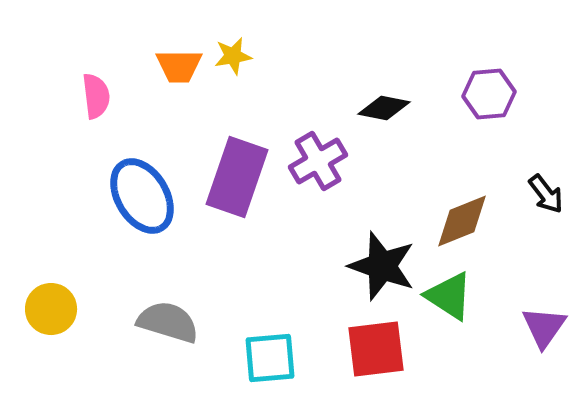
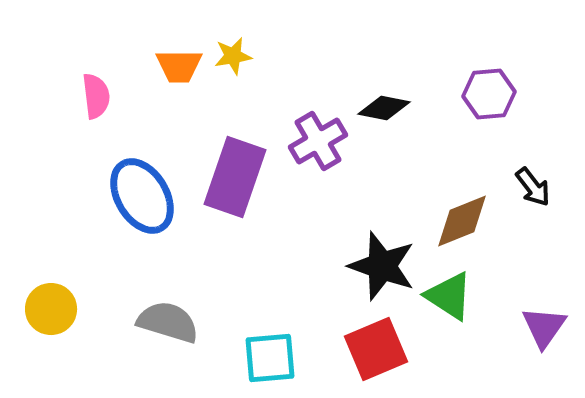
purple cross: moved 20 px up
purple rectangle: moved 2 px left
black arrow: moved 13 px left, 7 px up
red square: rotated 16 degrees counterclockwise
